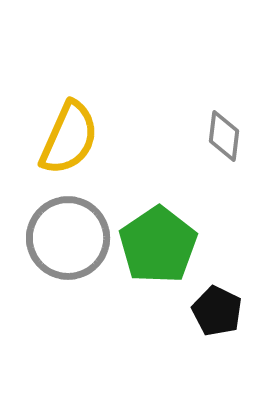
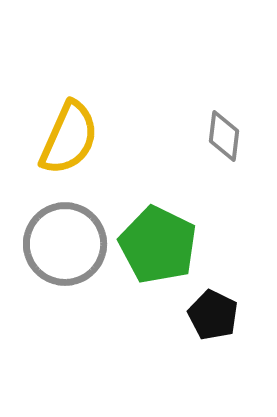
gray circle: moved 3 px left, 6 px down
green pentagon: rotated 12 degrees counterclockwise
black pentagon: moved 4 px left, 4 px down
